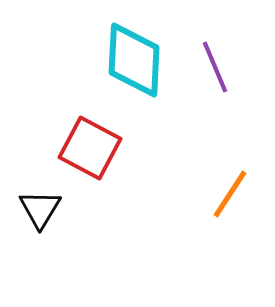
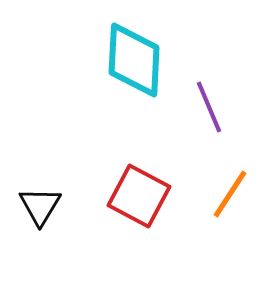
purple line: moved 6 px left, 40 px down
red square: moved 49 px right, 48 px down
black triangle: moved 3 px up
